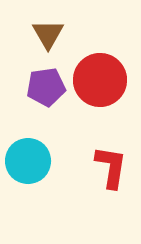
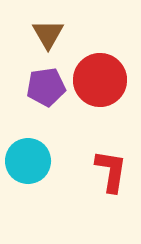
red L-shape: moved 4 px down
